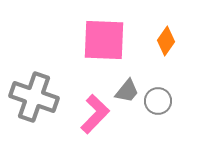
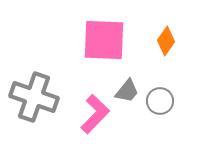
gray circle: moved 2 px right
